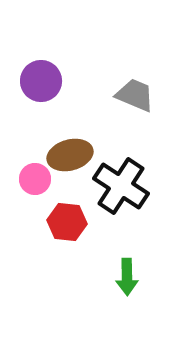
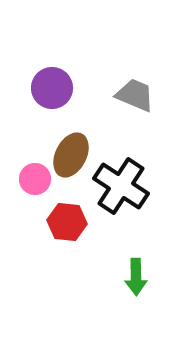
purple circle: moved 11 px right, 7 px down
brown ellipse: moved 1 px right; rotated 48 degrees counterclockwise
green arrow: moved 9 px right
